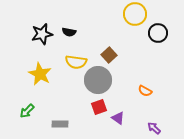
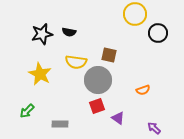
brown square: rotated 35 degrees counterclockwise
orange semicircle: moved 2 px left, 1 px up; rotated 48 degrees counterclockwise
red square: moved 2 px left, 1 px up
